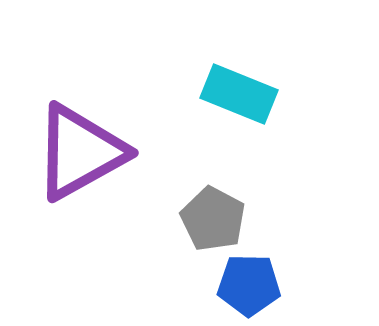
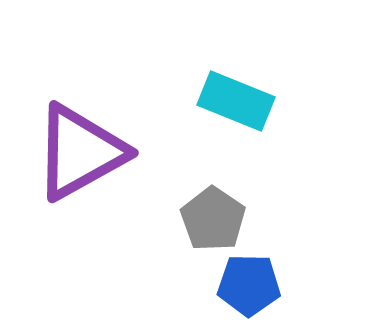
cyan rectangle: moved 3 px left, 7 px down
gray pentagon: rotated 6 degrees clockwise
